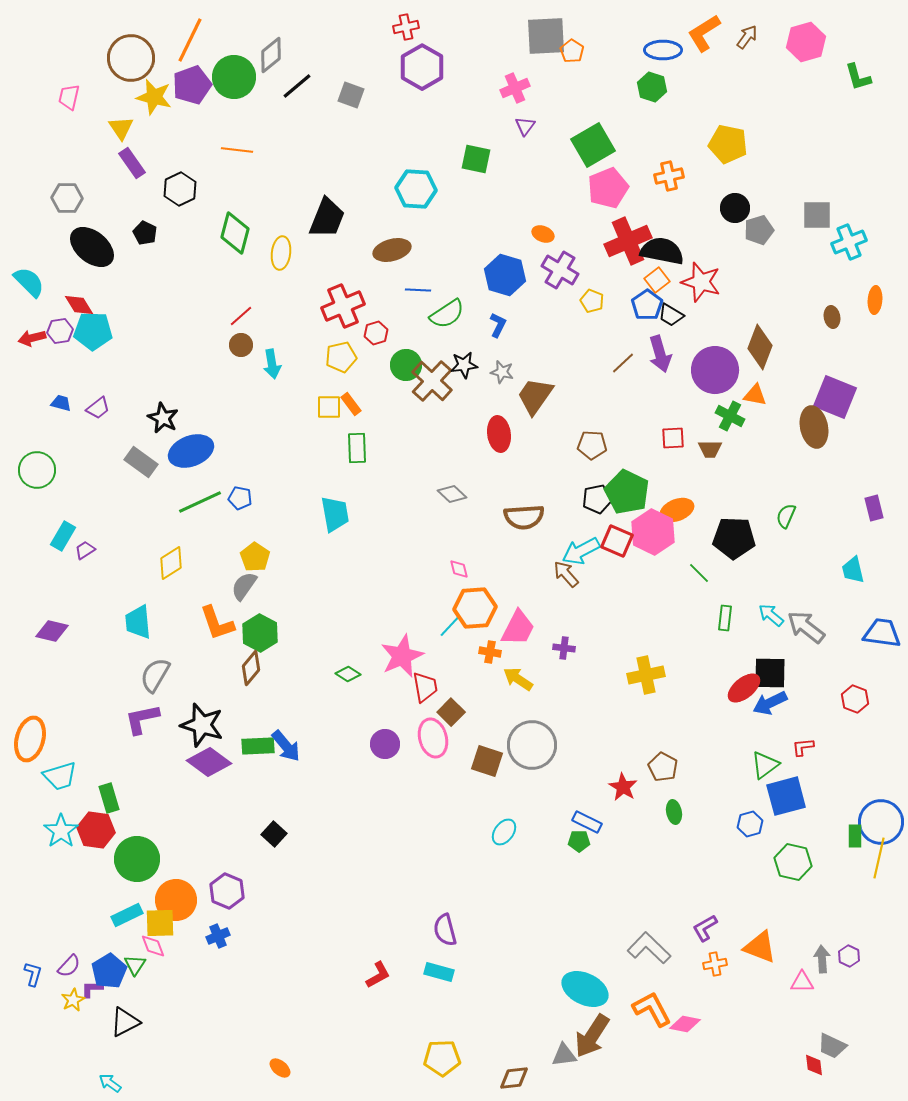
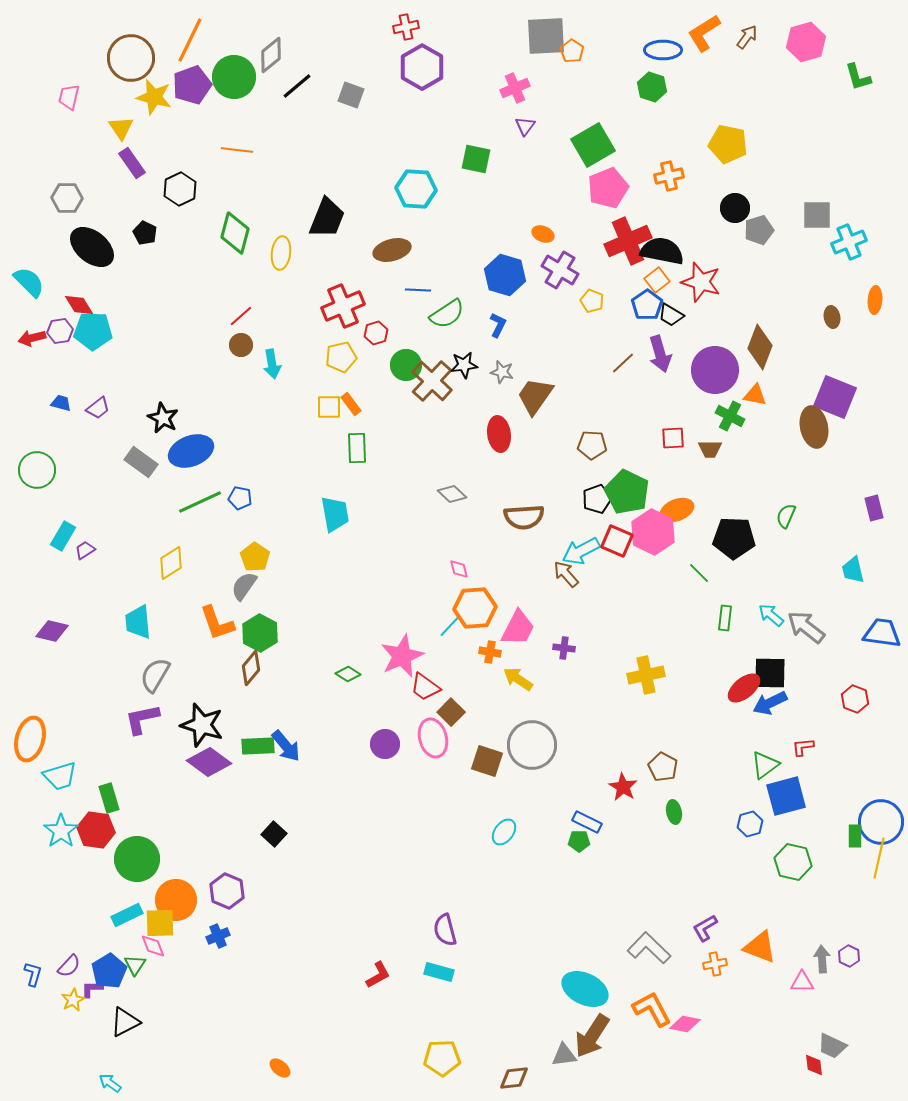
black pentagon at (597, 499): rotated 8 degrees counterclockwise
red trapezoid at (425, 687): rotated 136 degrees clockwise
